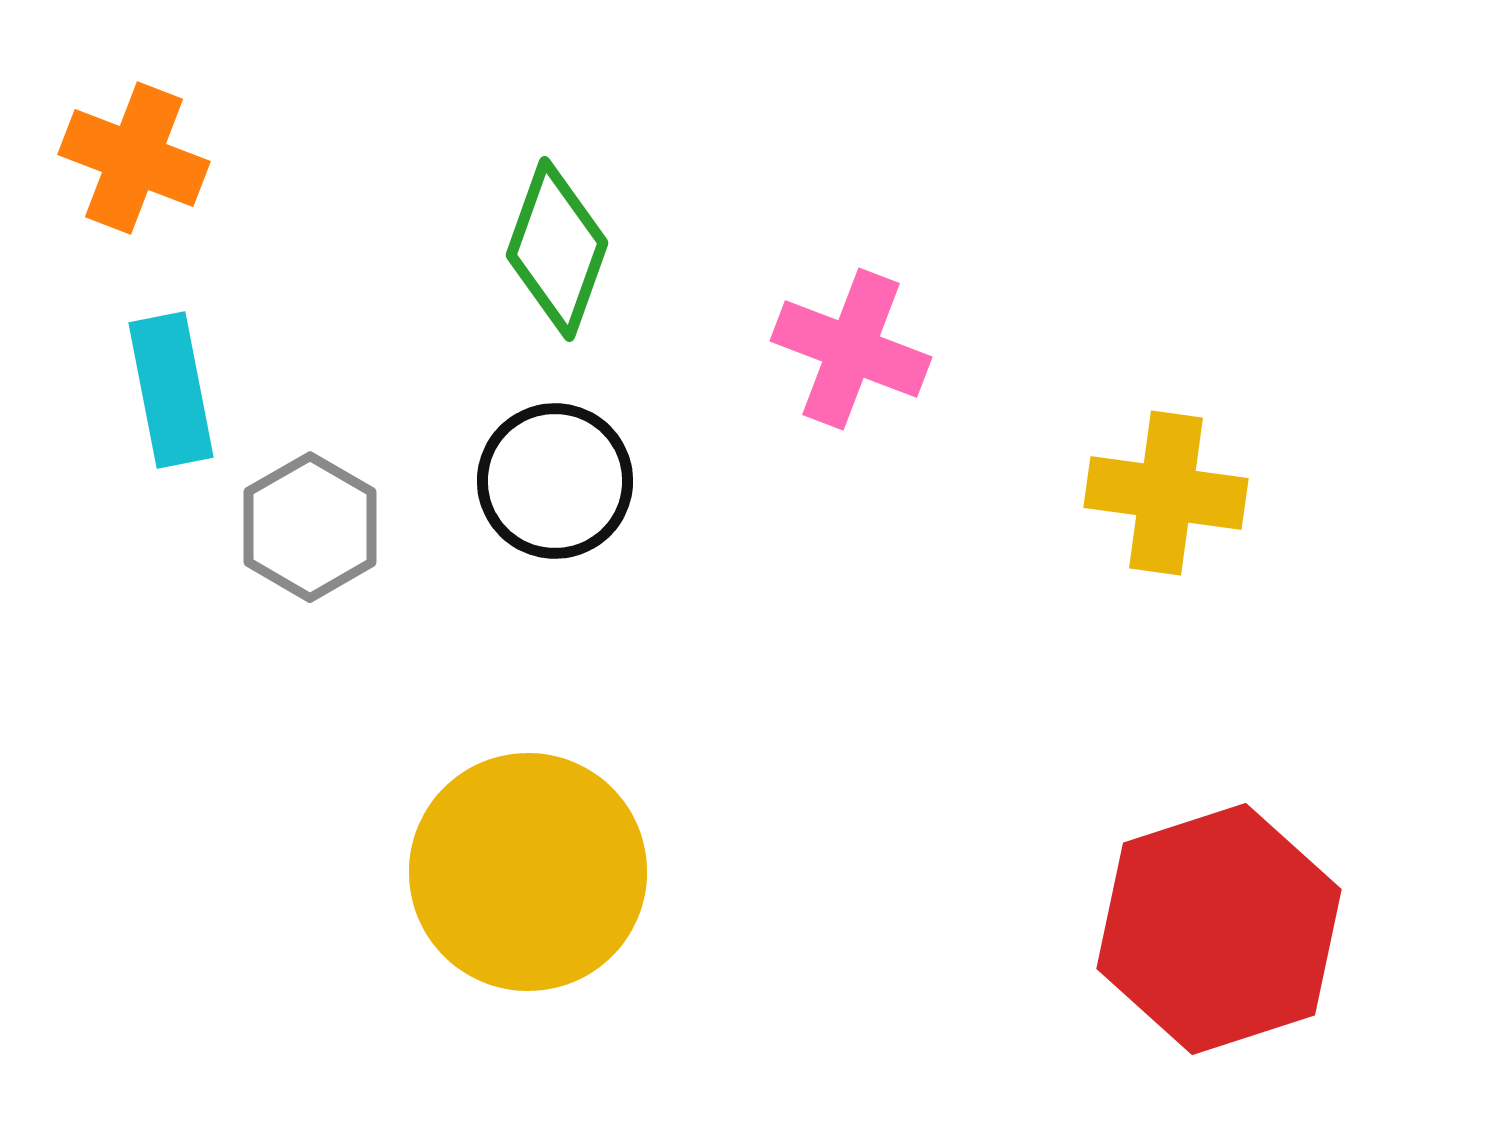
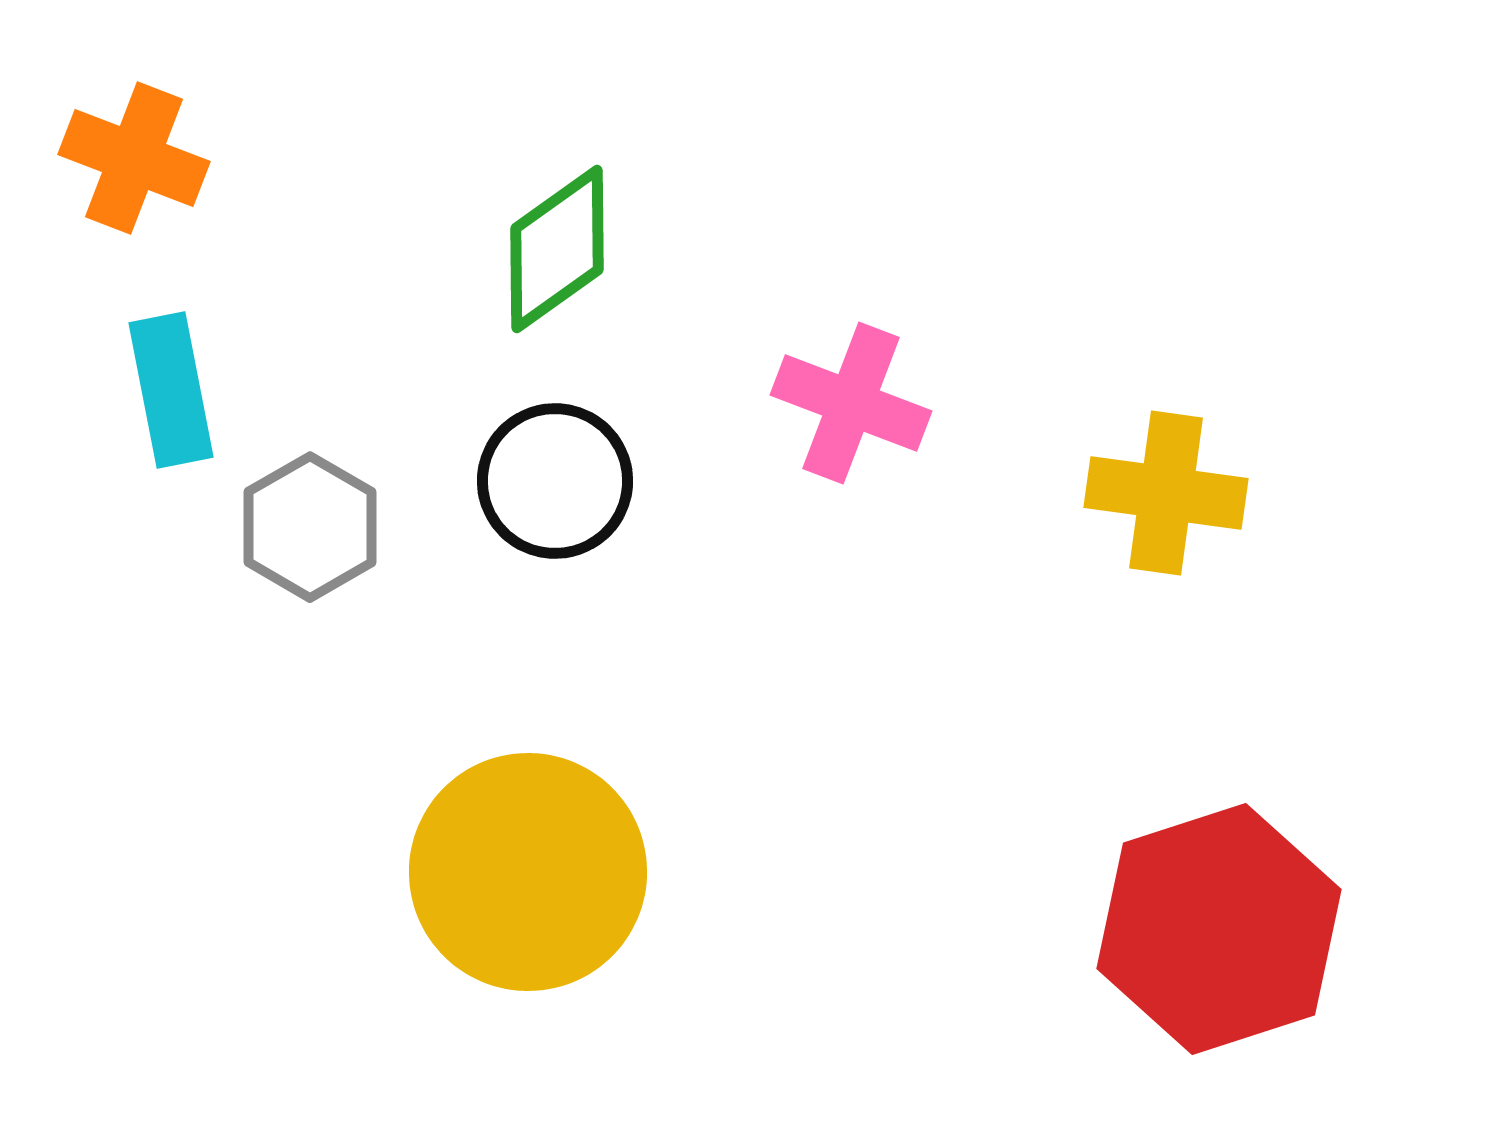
green diamond: rotated 35 degrees clockwise
pink cross: moved 54 px down
